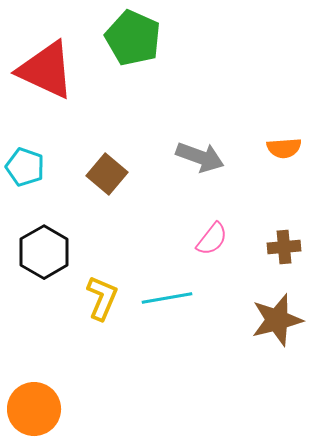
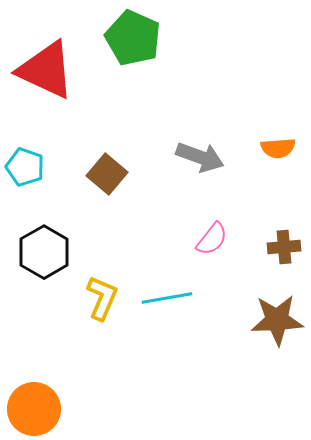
orange semicircle: moved 6 px left
brown star: rotated 12 degrees clockwise
